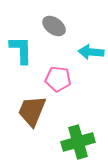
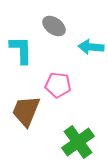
cyan arrow: moved 5 px up
pink pentagon: moved 6 px down
brown trapezoid: moved 6 px left
green cross: rotated 20 degrees counterclockwise
